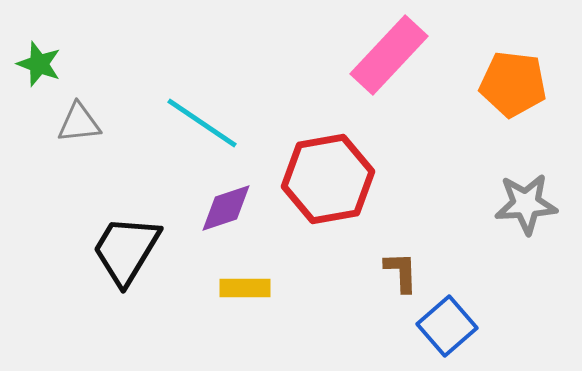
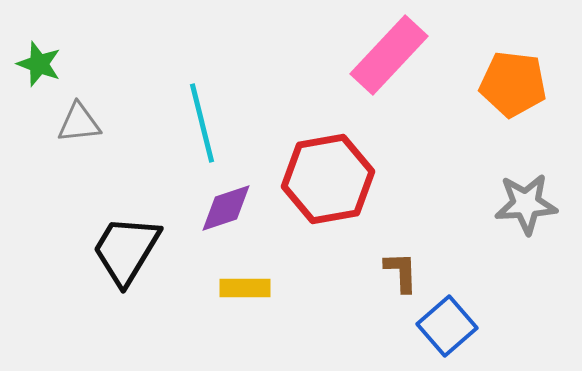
cyan line: rotated 42 degrees clockwise
